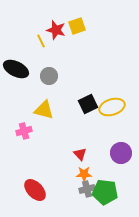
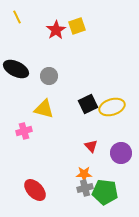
red star: rotated 24 degrees clockwise
yellow line: moved 24 px left, 24 px up
yellow triangle: moved 1 px up
red triangle: moved 11 px right, 8 px up
gray cross: moved 2 px left, 1 px up
